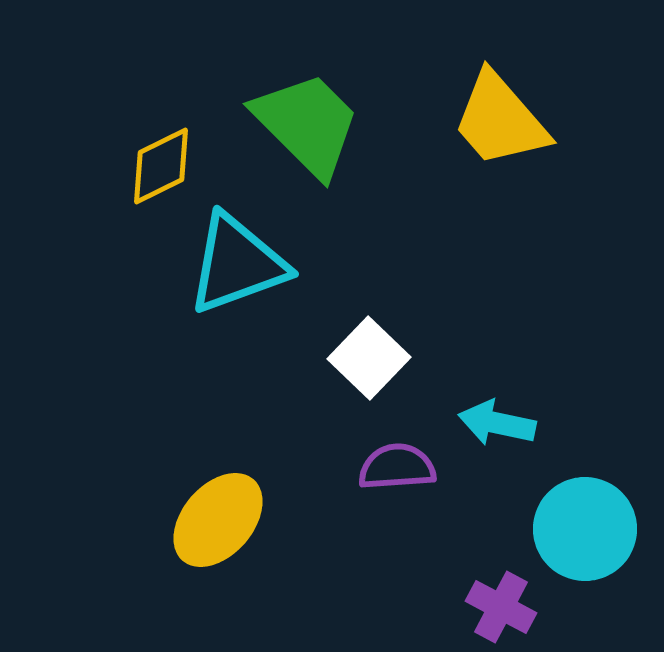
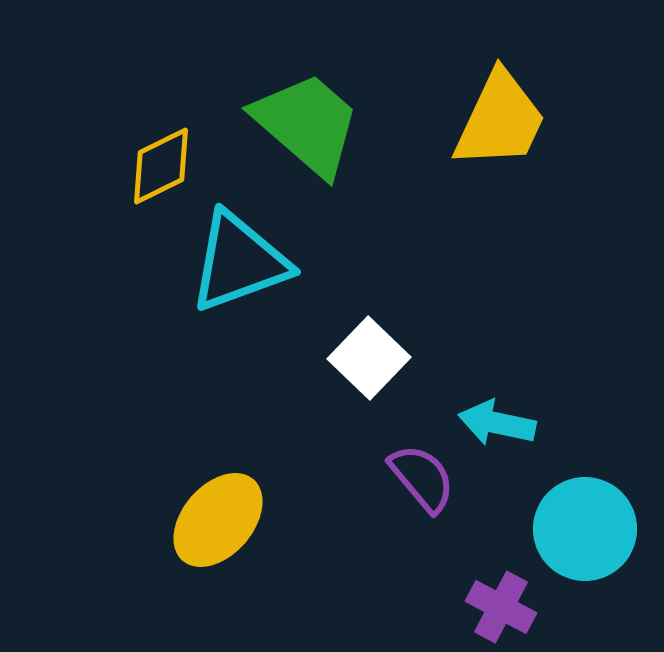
yellow trapezoid: rotated 114 degrees counterclockwise
green trapezoid: rotated 4 degrees counterclockwise
cyan triangle: moved 2 px right, 2 px up
purple semicircle: moved 25 px right, 11 px down; rotated 54 degrees clockwise
